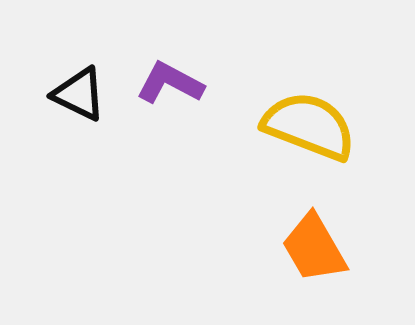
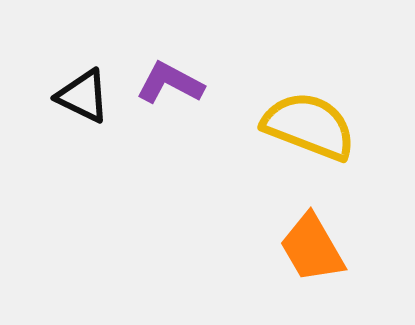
black triangle: moved 4 px right, 2 px down
orange trapezoid: moved 2 px left
